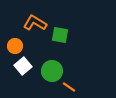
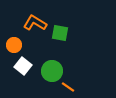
green square: moved 2 px up
orange circle: moved 1 px left, 1 px up
white square: rotated 12 degrees counterclockwise
orange line: moved 1 px left
